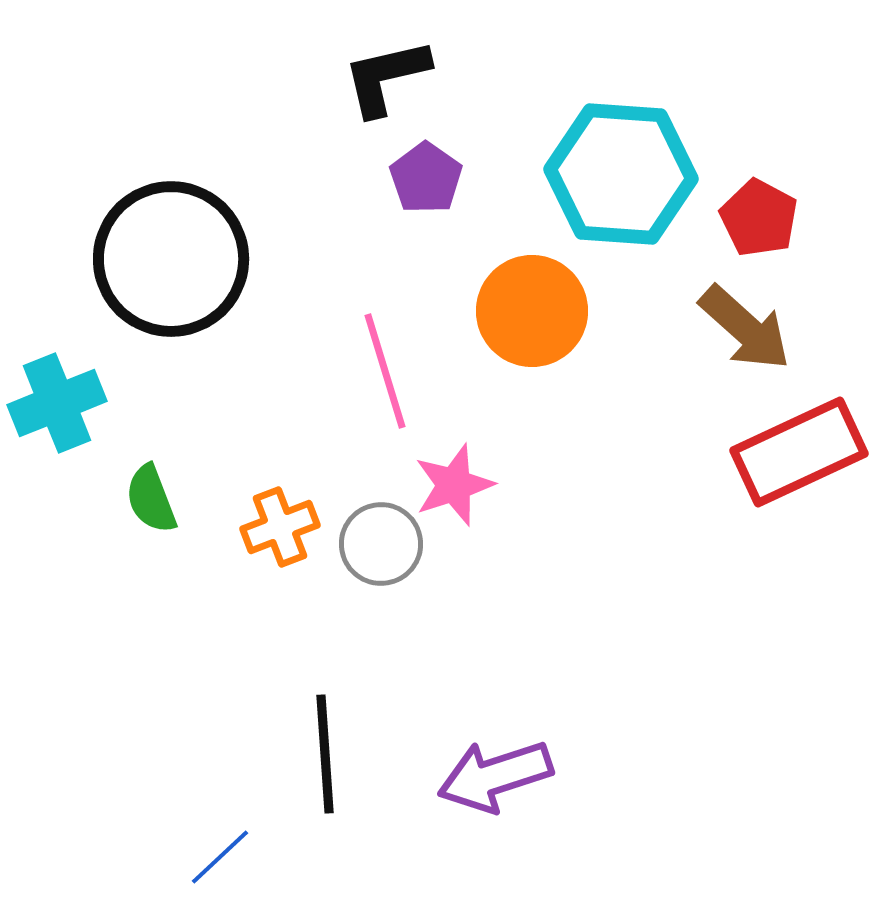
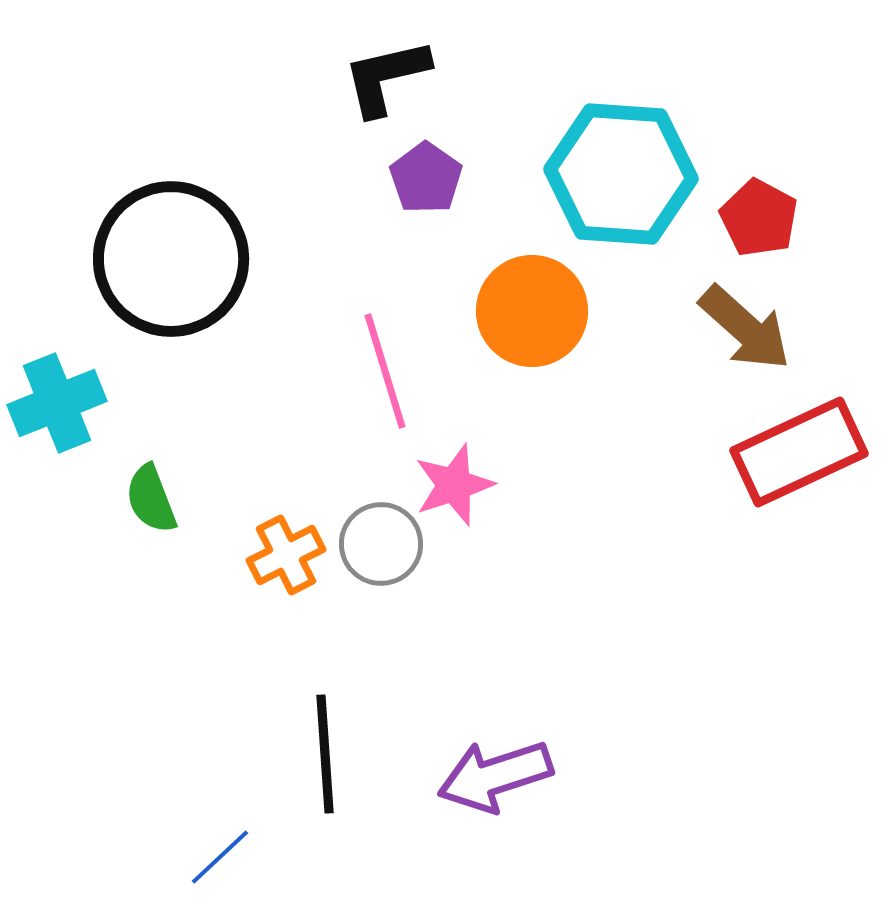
orange cross: moved 6 px right, 28 px down; rotated 6 degrees counterclockwise
